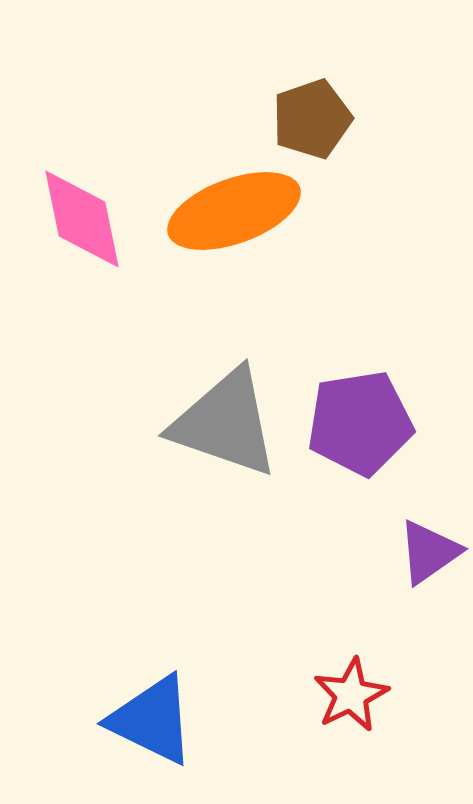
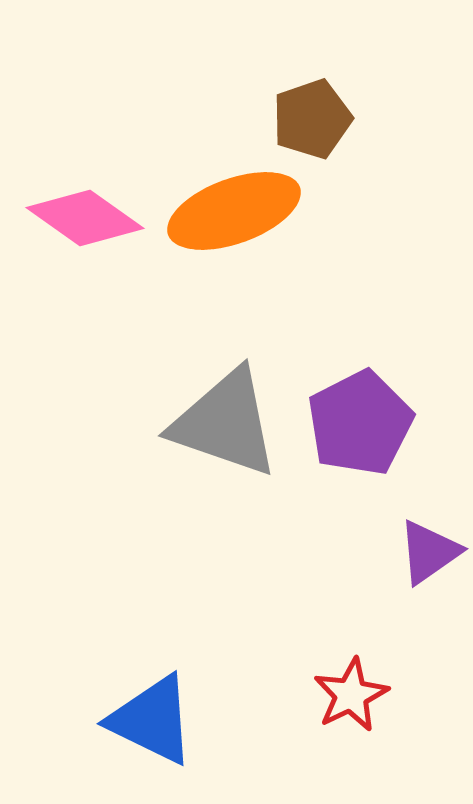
pink diamond: moved 3 px right, 1 px up; rotated 43 degrees counterclockwise
purple pentagon: rotated 18 degrees counterclockwise
